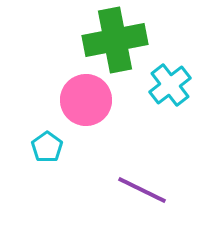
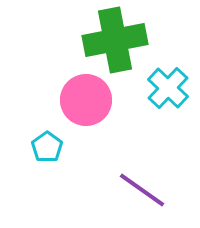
cyan cross: moved 2 px left, 3 px down; rotated 9 degrees counterclockwise
purple line: rotated 9 degrees clockwise
